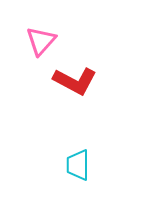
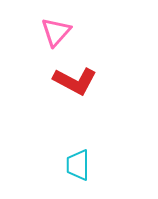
pink triangle: moved 15 px right, 9 px up
